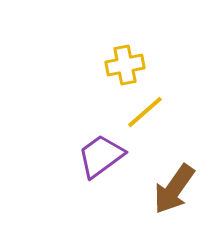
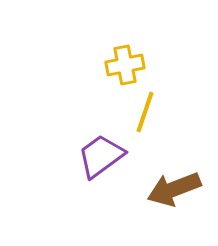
yellow line: rotated 30 degrees counterclockwise
brown arrow: rotated 34 degrees clockwise
